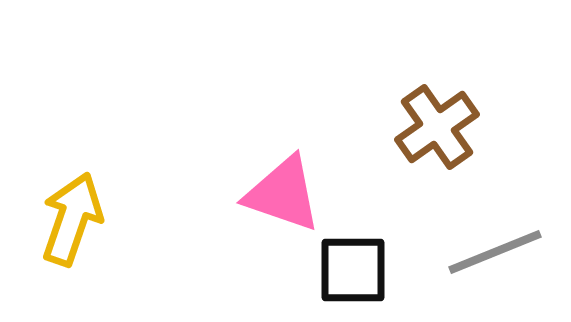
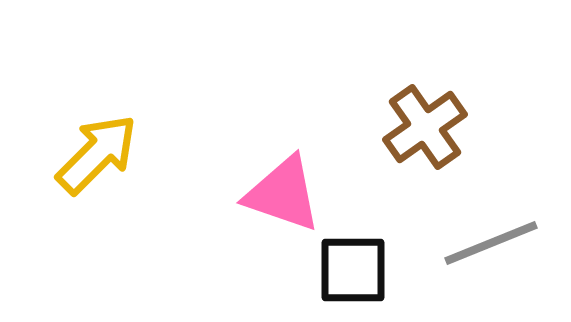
brown cross: moved 12 px left
yellow arrow: moved 25 px right, 65 px up; rotated 26 degrees clockwise
gray line: moved 4 px left, 9 px up
